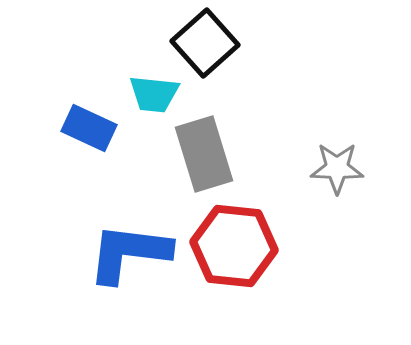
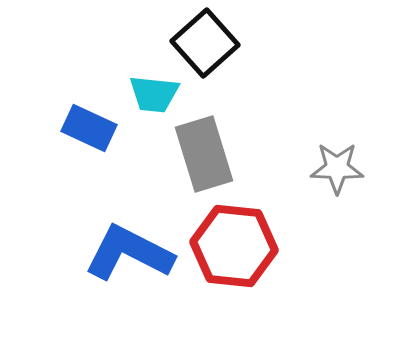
blue L-shape: rotated 20 degrees clockwise
